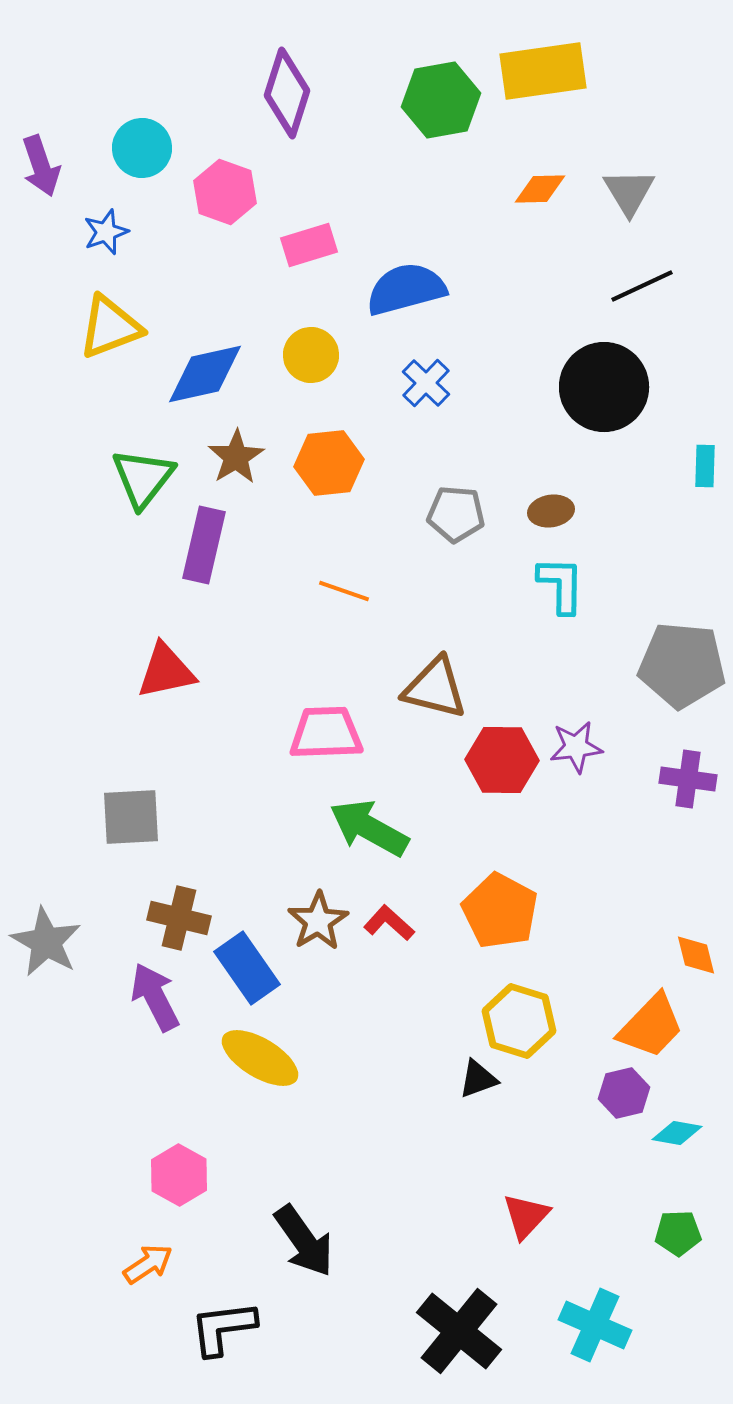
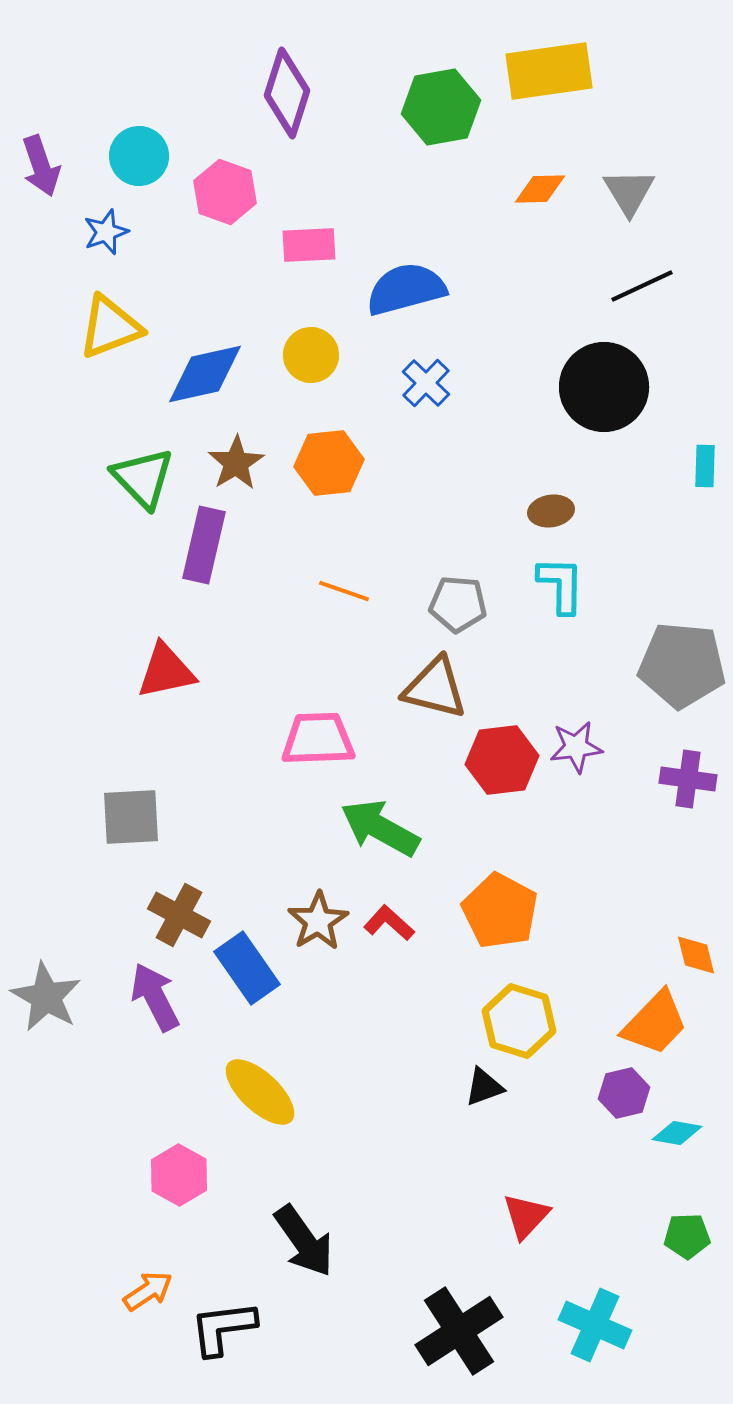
yellow rectangle at (543, 71): moved 6 px right
green hexagon at (441, 100): moved 7 px down
cyan circle at (142, 148): moved 3 px left, 8 px down
pink rectangle at (309, 245): rotated 14 degrees clockwise
brown star at (236, 457): moved 6 px down
green triangle at (143, 478): rotated 22 degrees counterclockwise
gray pentagon at (456, 514): moved 2 px right, 90 px down
pink trapezoid at (326, 733): moved 8 px left, 6 px down
red hexagon at (502, 760): rotated 8 degrees counterclockwise
green arrow at (369, 828): moved 11 px right
brown cross at (179, 918): moved 3 px up; rotated 14 degrees clockwise
gray star at (46, 942): moved 55 px down
orange trapezoid at (651, 1026): moved 4 px right, 3 px up
yellow ellipse at (260, 1058): moved 34 px down; rotated 12 degrees clockwise
black triangle at (478, 1079): moved 6 px right, 8 px down
green pentagon at (678, 1233): moved 9 px right, 3 px down
orange arrow at (148, 1264): moved 27 px down
black cross at (459, 1331): rotated 18 degrees clockwise
